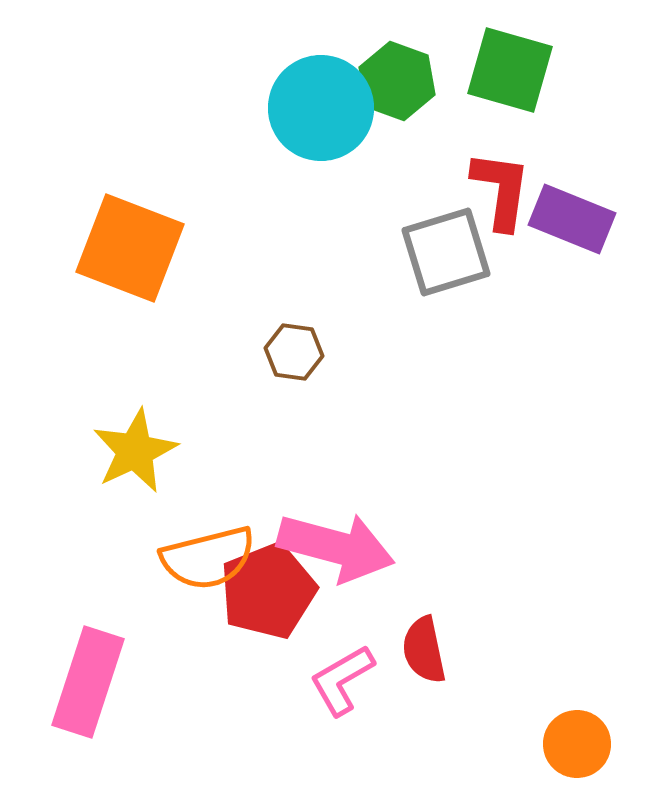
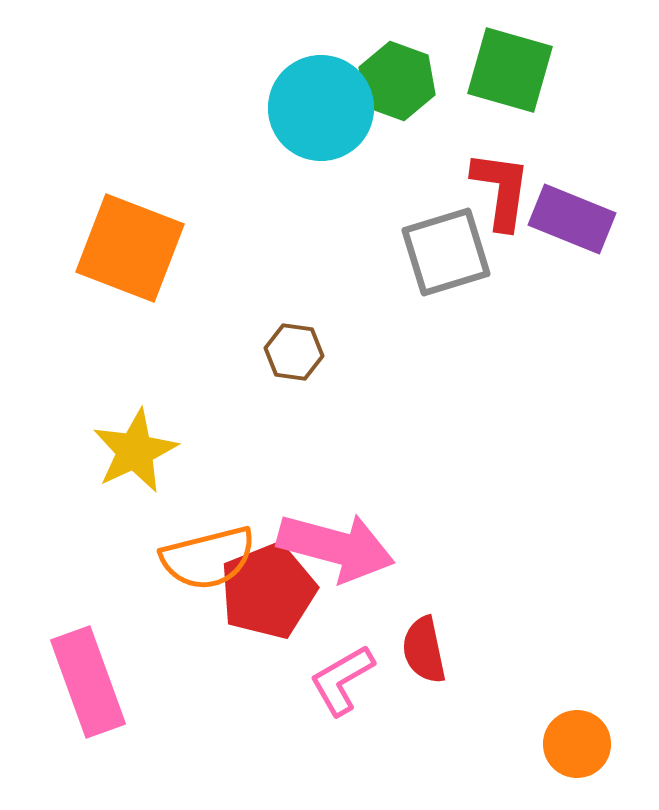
pink rectangle: rotated 38 degrees counterclockwise
